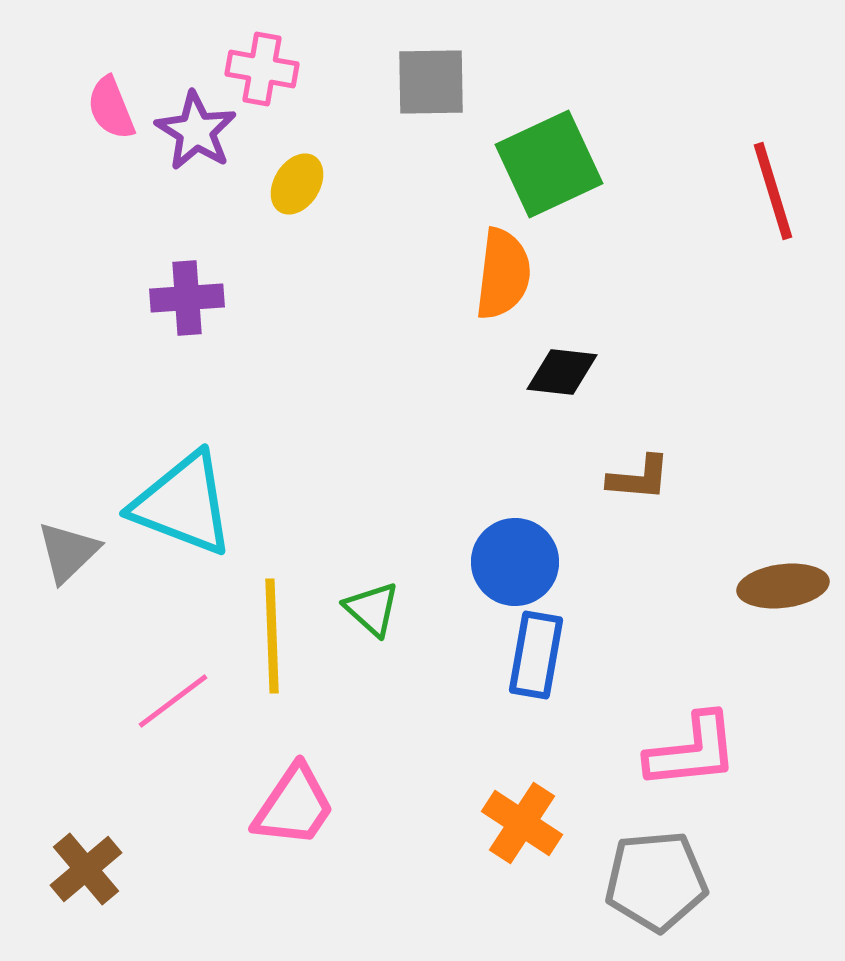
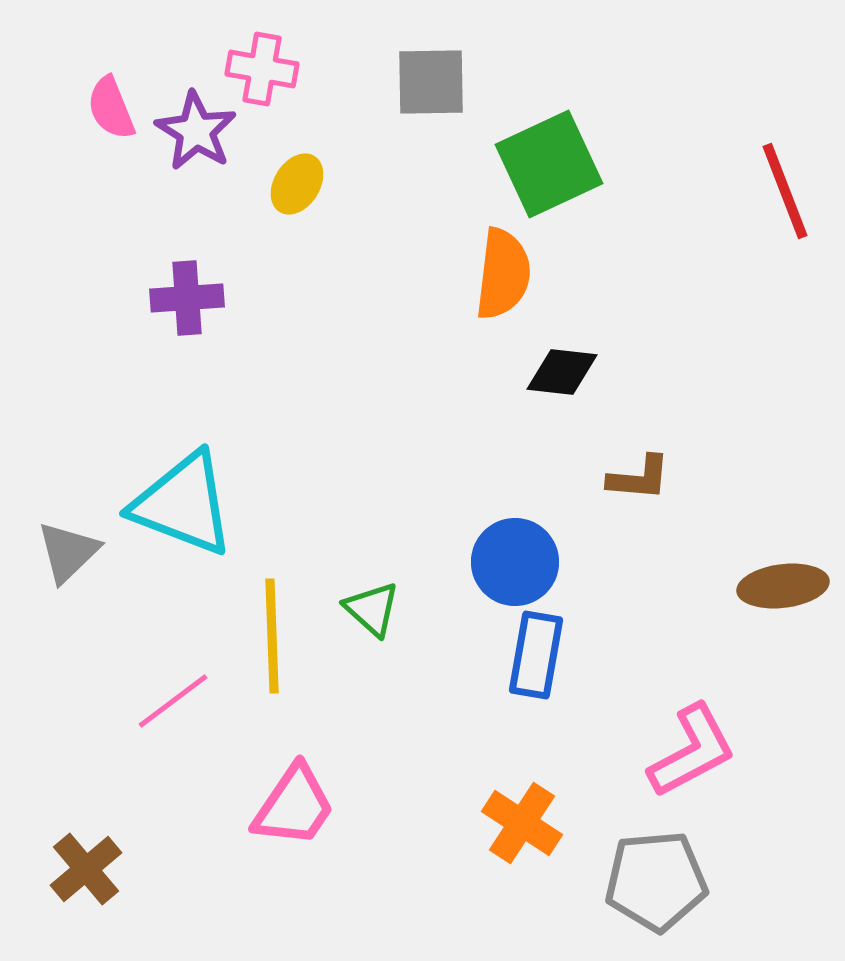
red line: moved 12 px right; rotated 4 degrees counterclockwise
pink L-shape: rotated 22 degrees counterclockwise
